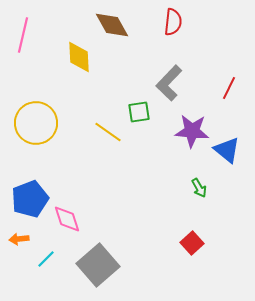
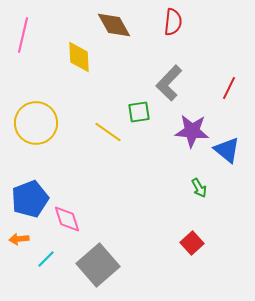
brown diamond: moved 2 px right
